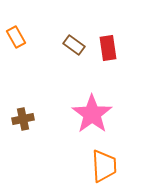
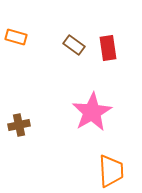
orange rectangle: rotated 45 degrees counterclockwise
pink star: moved 2 px up; rotated 6 degrees clockwise
brown cross: moved 4 px left, 6 px down
orange trapezoid: moved 7 px right, 5 px down
